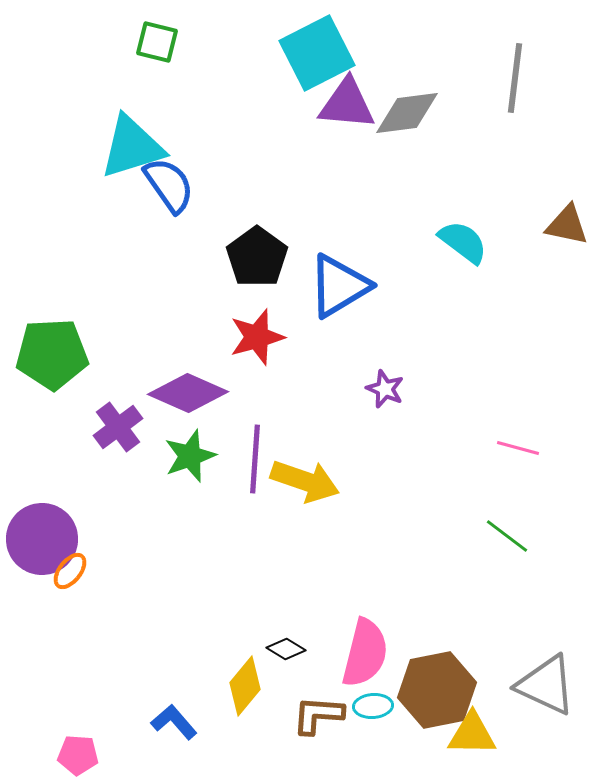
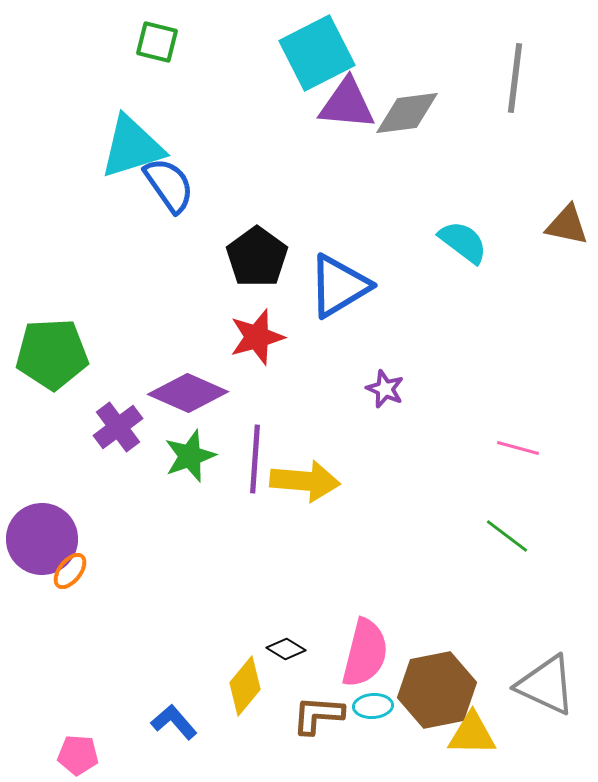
yellow arrow: rotated 14 degrees counterclockwise
